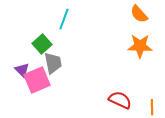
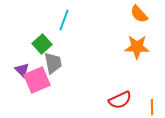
cyan line: moved 1 px down
orange star: moved 3 px left, 1 px down
red semicircle: rotated 130 degrees clockwise
